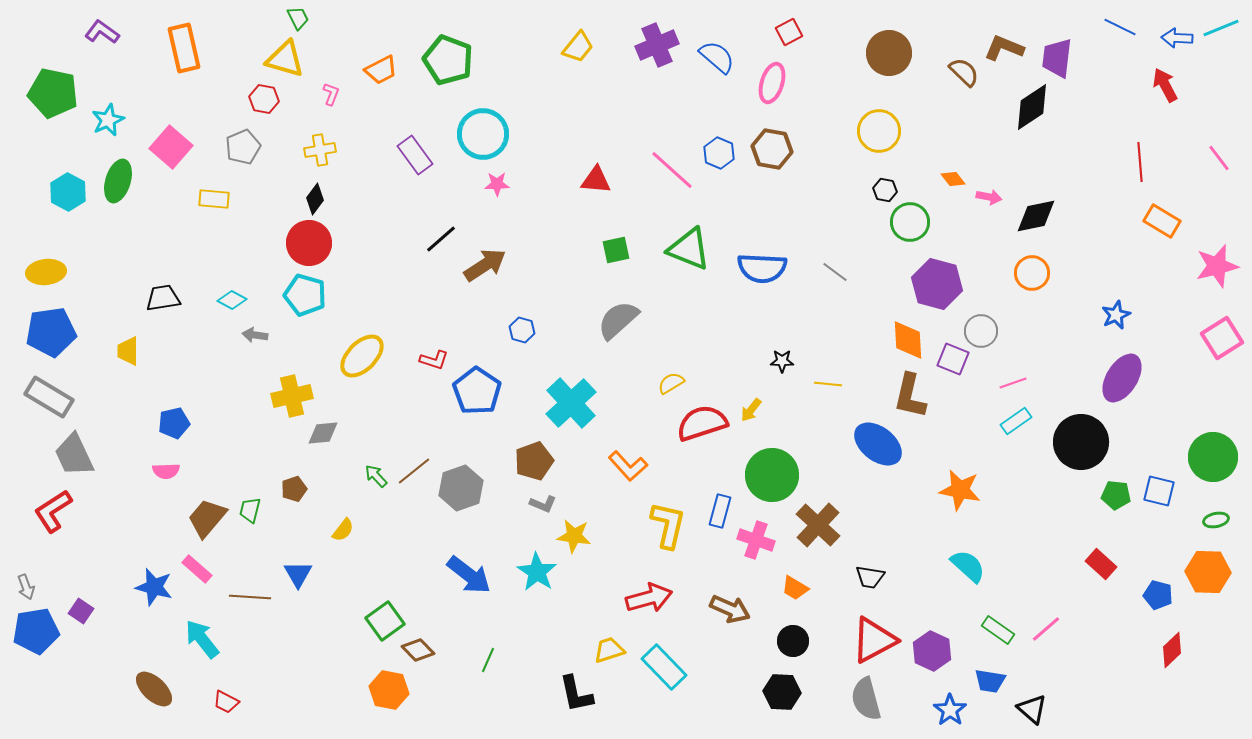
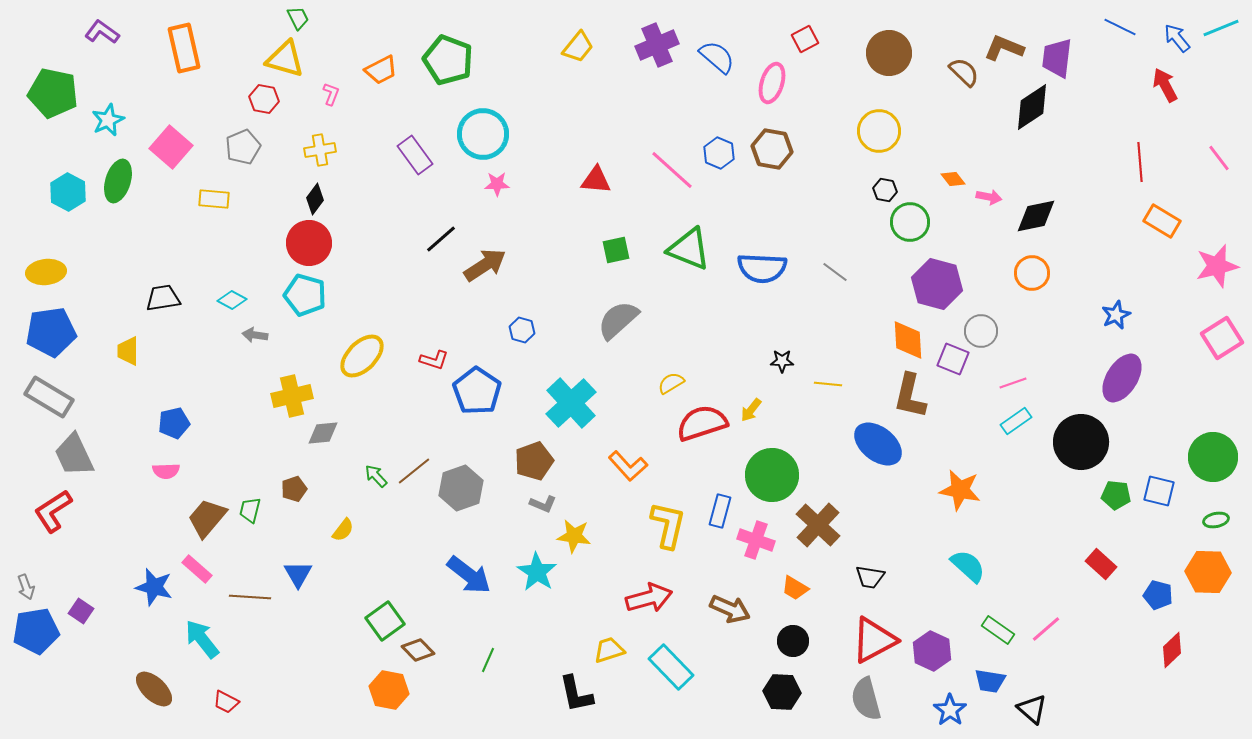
red square at (789, 32): moved 16 px right, 7 px down
blue arrow at (1177, 38): rotated 48 degrees clockwise
cyan rectangle at (664, 667): moved 7 px right
